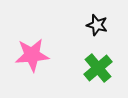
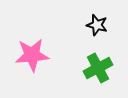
green cross: rotated 12 degrees clockwise
